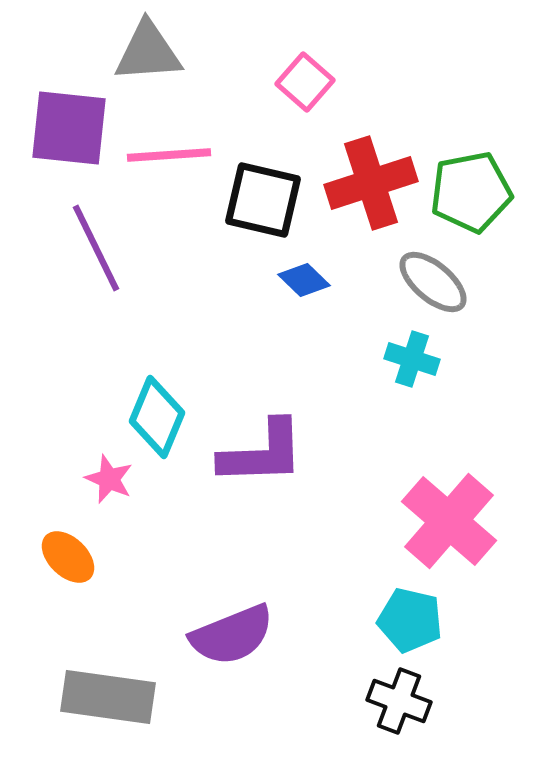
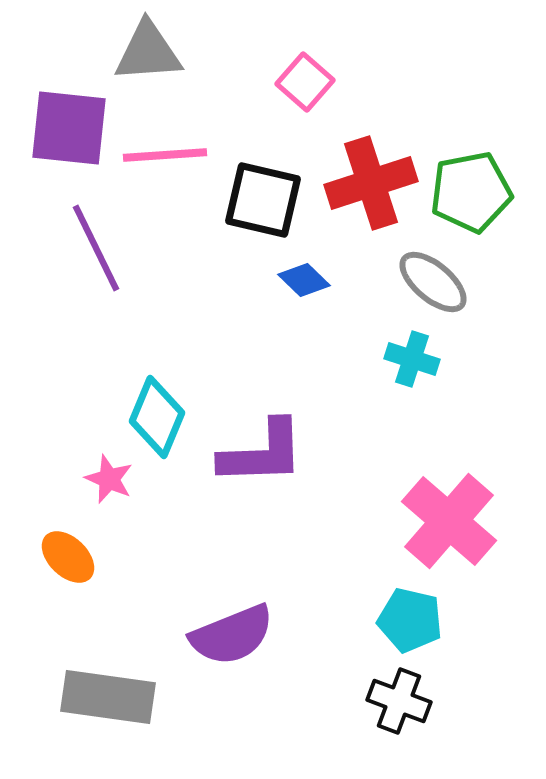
pink line: moved 4 px left
